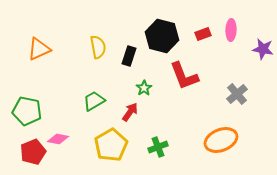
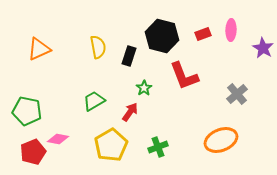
purple star: moved 1 px up; rotated 20 degrees clockwise
